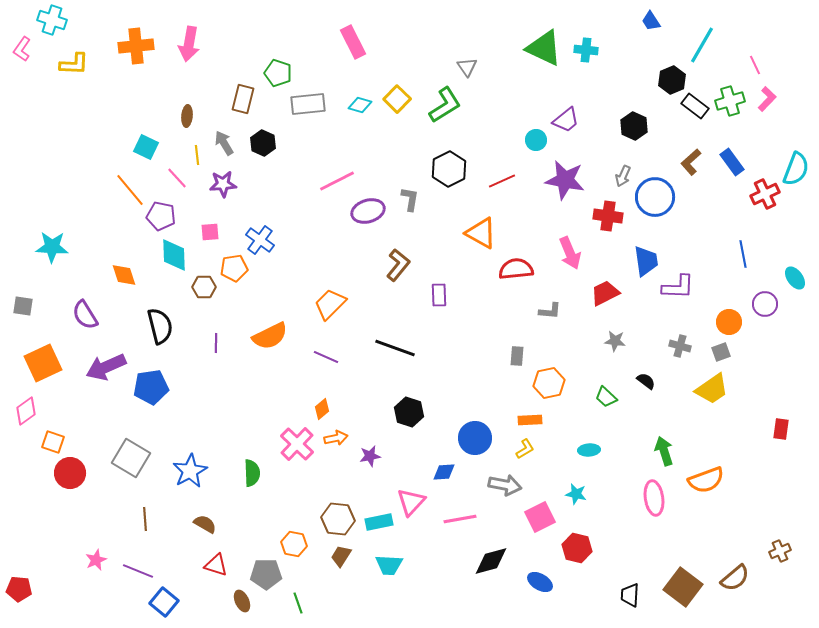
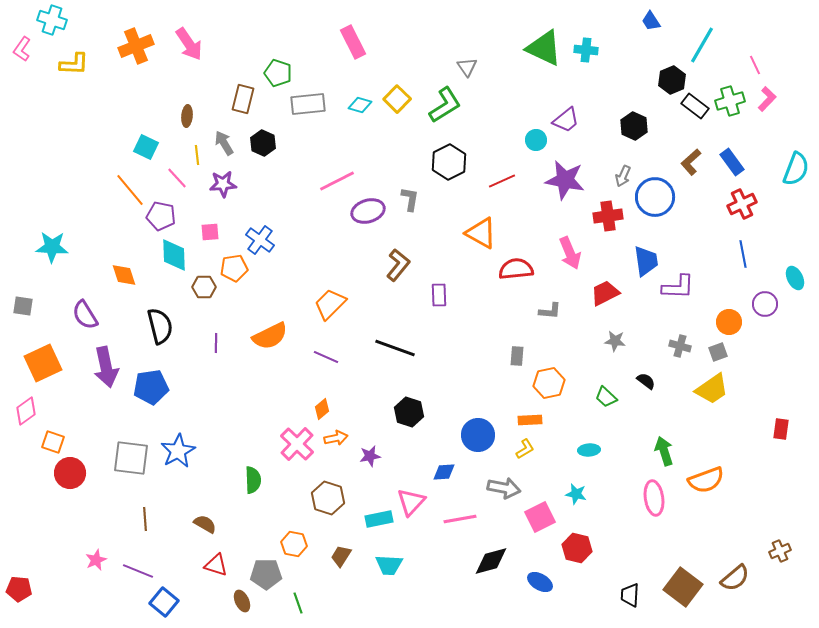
pink arrow at (189, 44): rotated 44 degrees counterclockwise
orange cross at (136, 46): rotated 16 degrees counterclockwise
black hexagon at (449, 169): moved 7 px up
red cross at (765, 194): moved 23 px left, 10 px down
red cross at (608, 216): rotated 16 degrees counterclockwise
cyan ellipse at (795, 278): rotated 10 degrees clockwise
gray square at (721, 352): moved 3 px left
purple arrow at (106, 367): rotated 78 degrees counterclockwise
blue circle at (475, 438): moved 3 px right, 3 px up
gray square at (131, 458): rotated 24 degrees counterclockwise
blue star at (190, 471): moved 12 px left, 20 px up
green semicircle at (252, 473): moved 1 px right, 7 px down
gray arrow at (505, 485): moved 1 px left, 3 px down
brown hexagon at (338, 519): moved 10 px left, 21 px up; rotated 12 degrees clockwise
cyan rectangle at (379, 522): moved 3 px up
